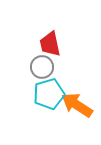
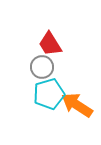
red trapezoid: rotated 20 degrees counterclockwise
